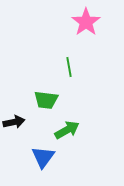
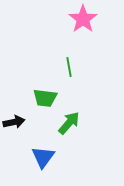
pink star: moved 3 px left, 3 px up
green trapezoid: moved 1 px left, 2 px up
green arrow: moved 2 px right, 7 px up; rotated 20 degrees counterclockwise
